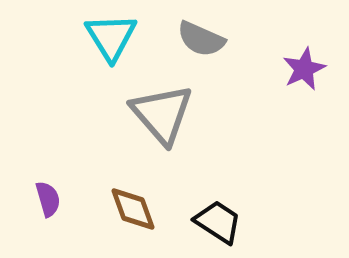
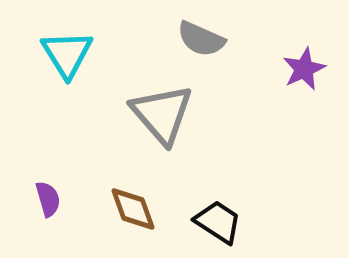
cyan triangle: moved 44 px left, 17 px down
